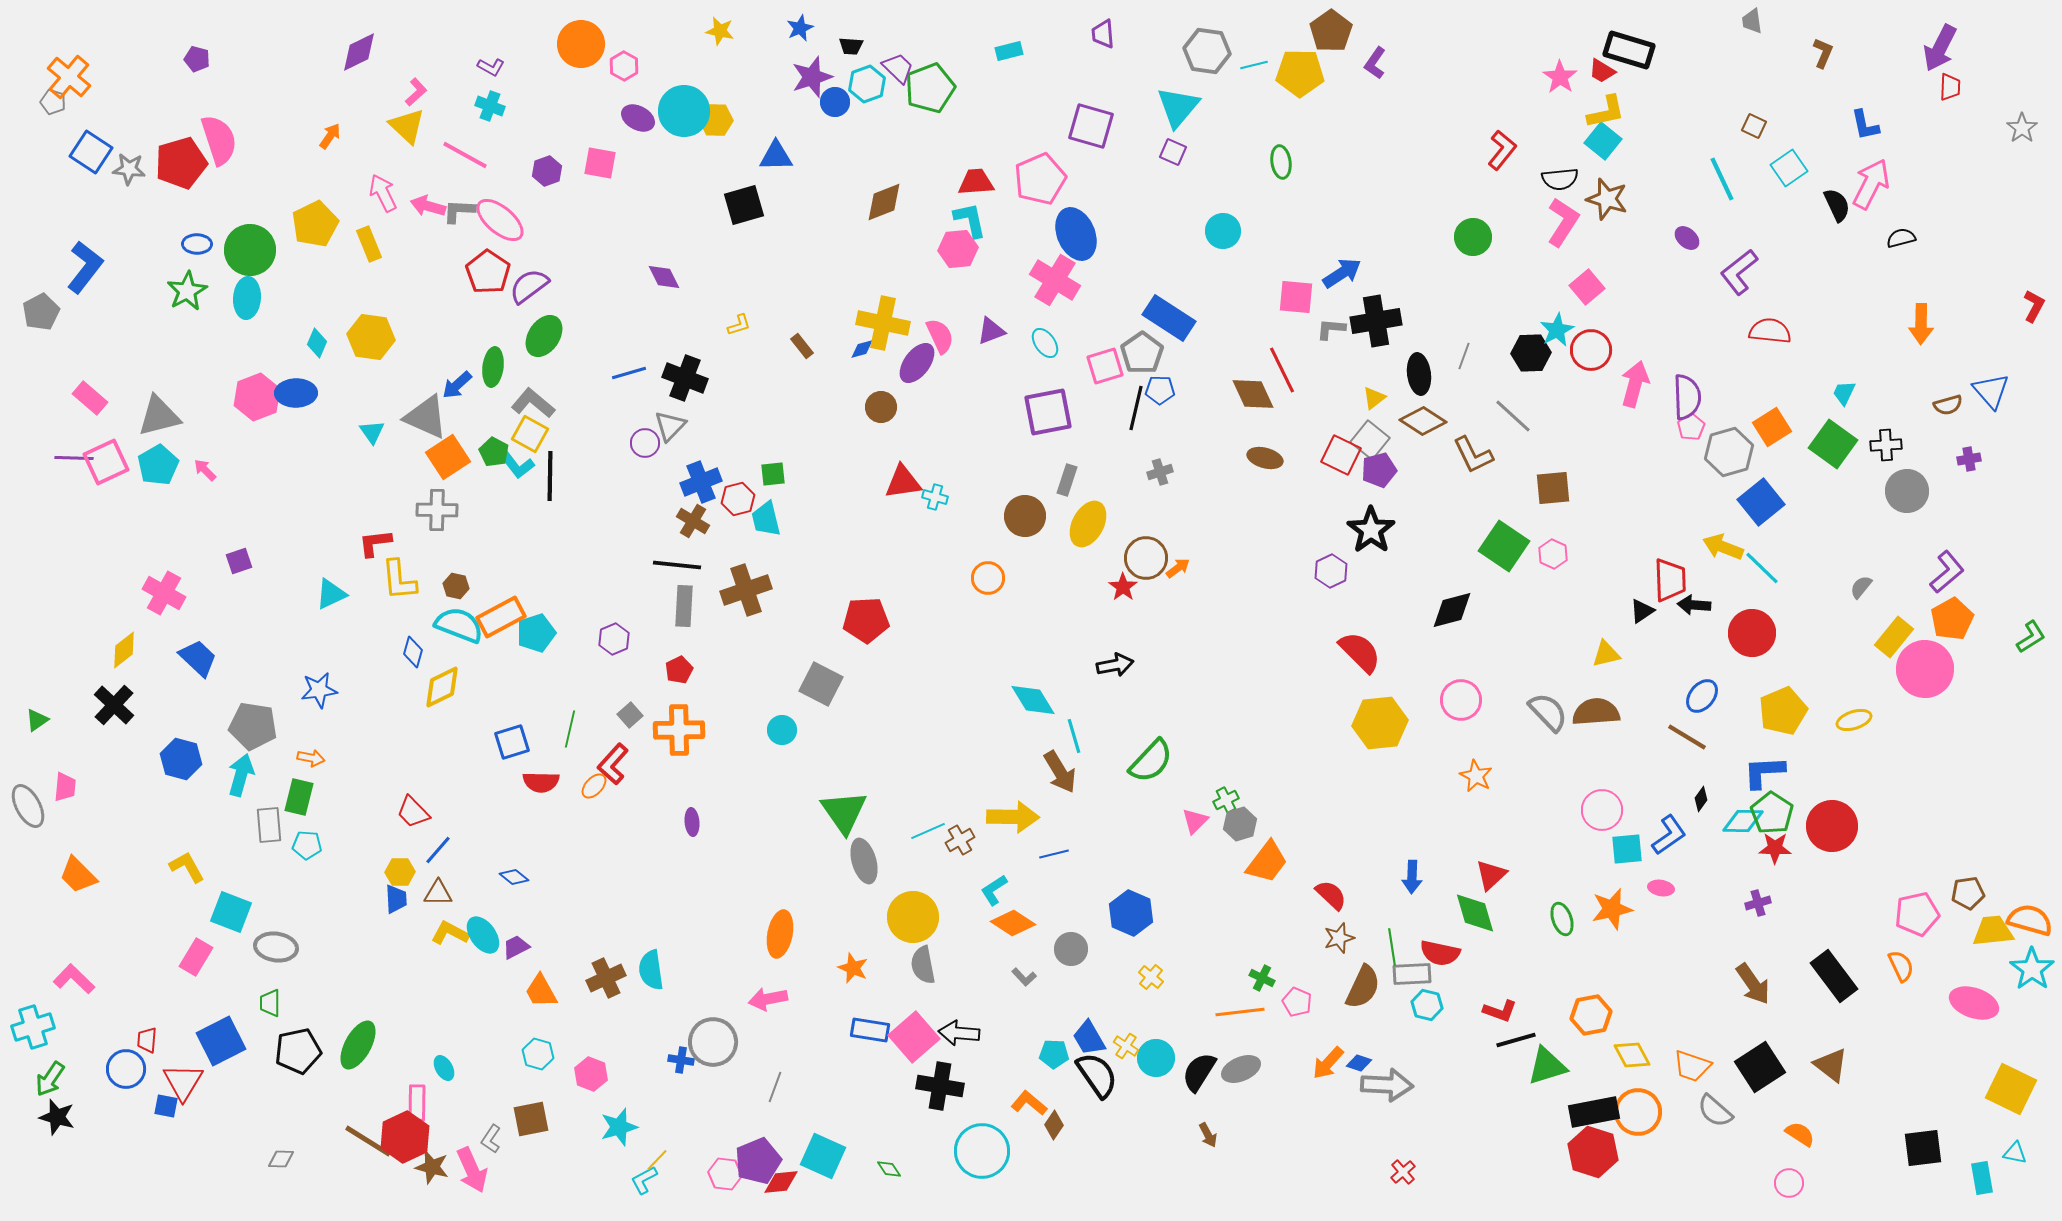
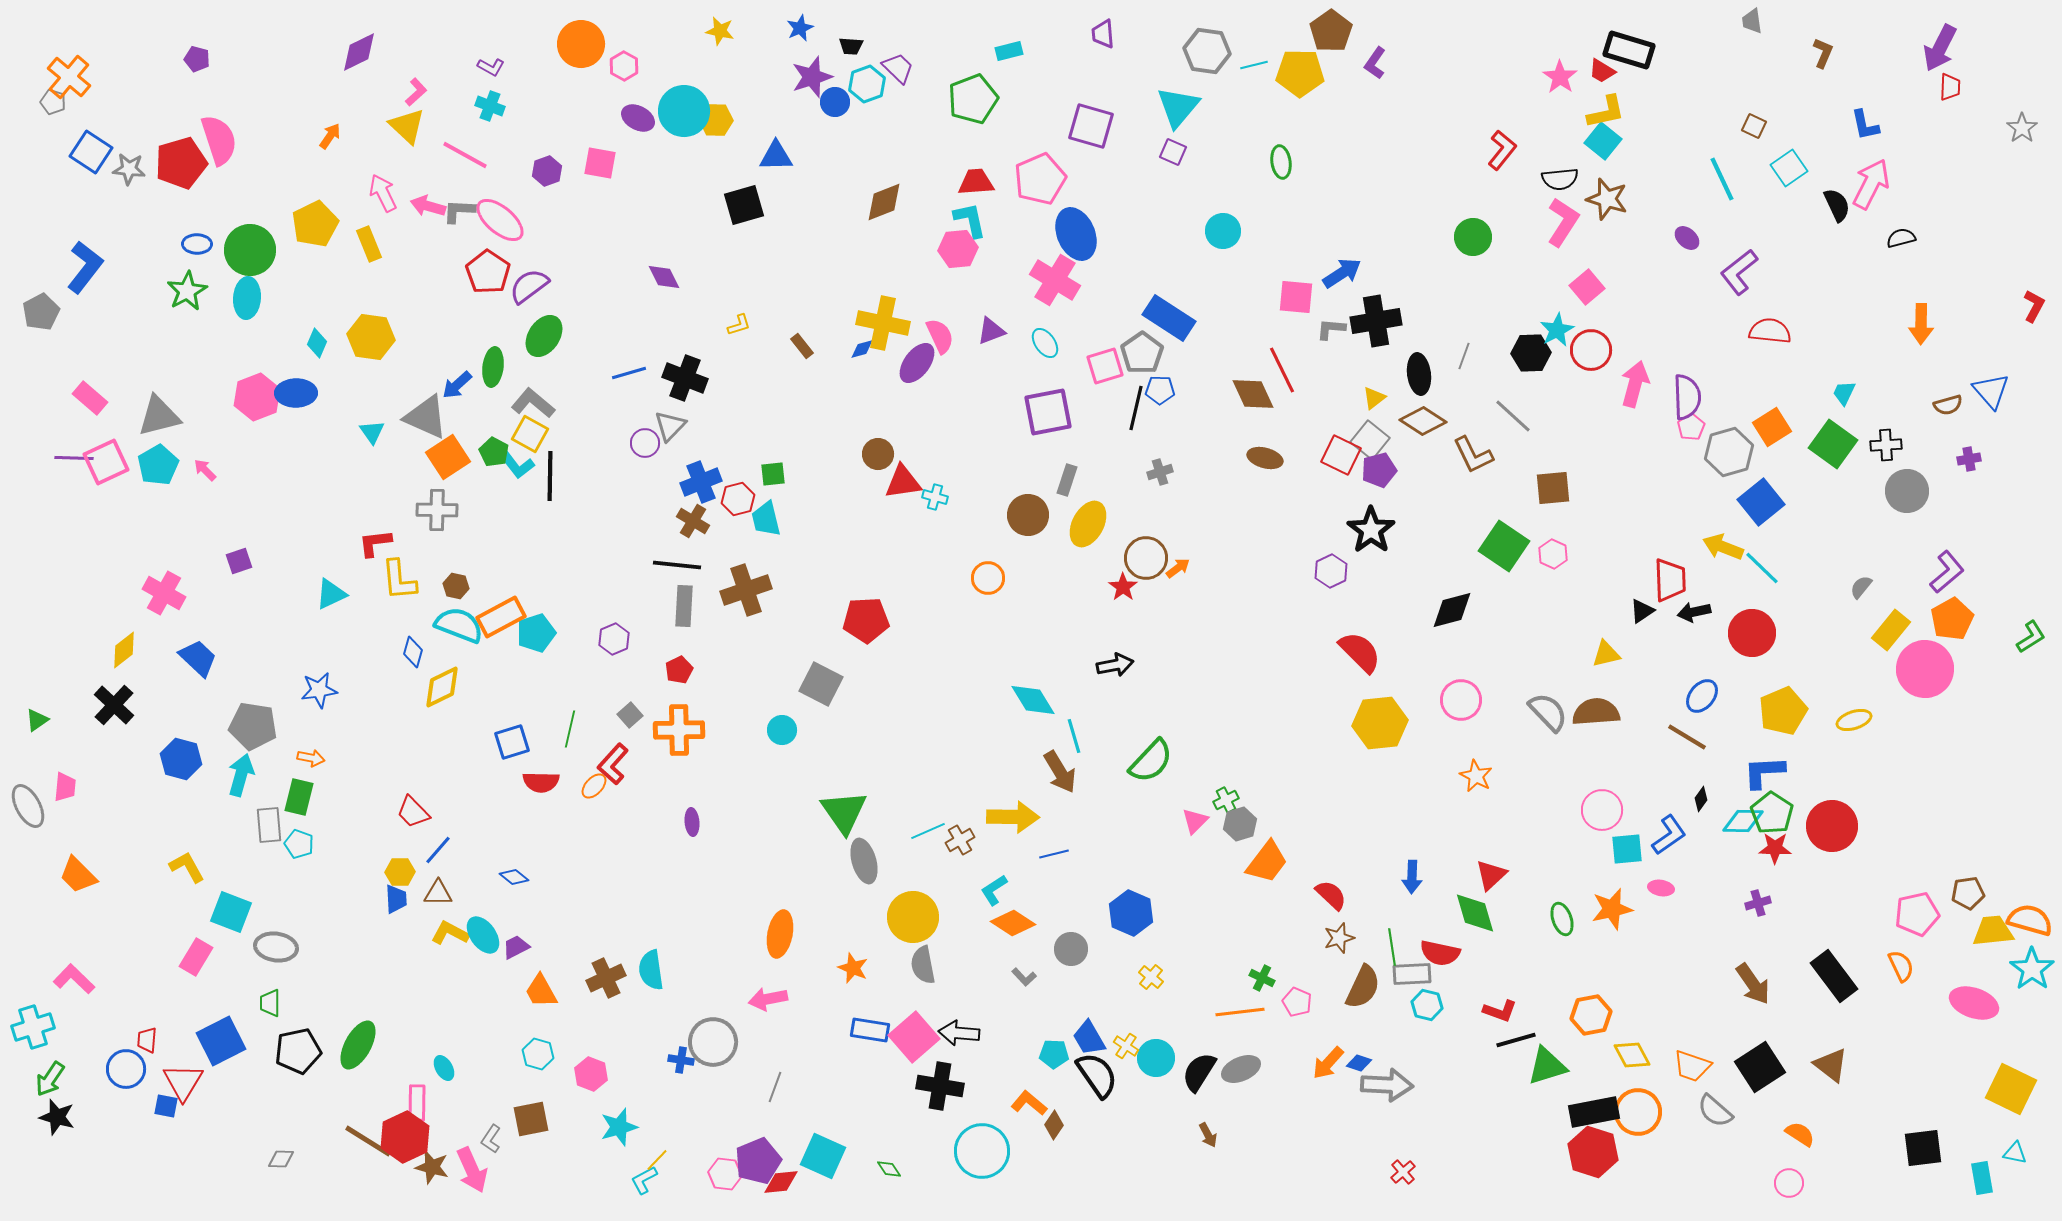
green pentagon at (930, 88): moved 43 px right, 11 px down
brown circle at (881, 407): moved 3 px left, 47 px down
brown circle at (1025, 516): moved 3 px right, 1 px up
black arrow at (1694, 605): moved 7 px down; rotated 16 degrees counterclockwise
yellow rectangle at (1894, 637): moved 3 px left, 7 px up
cyan pentagon at (307, 845): moved 8 px left, 1 px up; rotated 16 degrees clockwise
